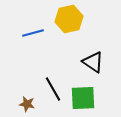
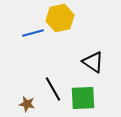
yellow hexagon: moved 9 px left, 1 px up
